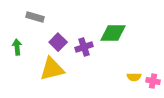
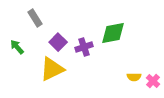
gray rectangle: moved 1 px down; rotated 42 degrees clockwise
green diamond: rotated 12 degrees counterclockwise
green arrow: rotated 35 degrees counterclockwise
yellow triangle: rotated 12 degrees counterclockwise
pink cross: rotated 32 degrees clockwise
